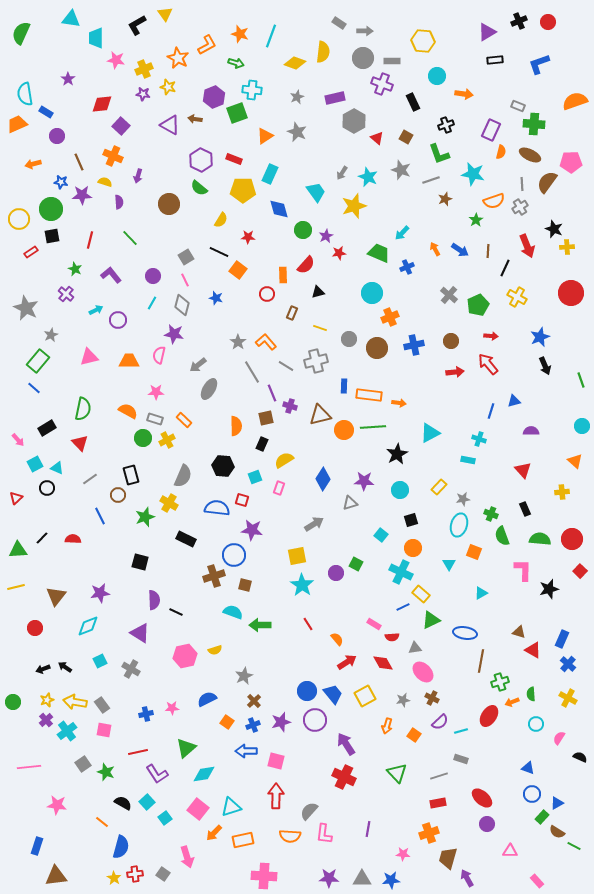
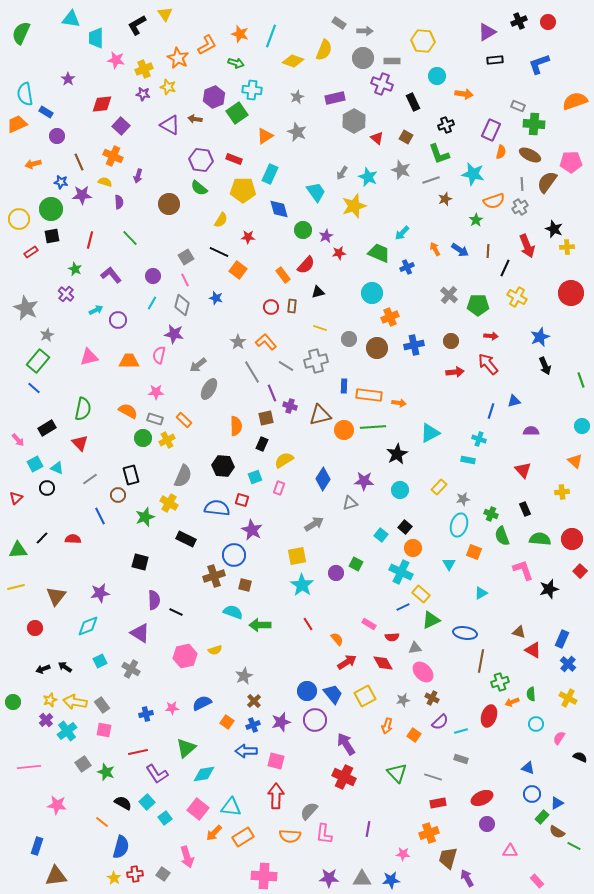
yellow semicircle at (323, 52): moved 1 px right, 2 px up; rotated 15 degrees clockwise
yellow diamond at (295, 63): moved 2 px left, 2 px up
green square at (237, 113): rotated 15 degrees counterclockwise
purple hexagon at (201, 160): rotated 20 degrees counterclockwise
orange rectangle at (283, 275): rotated 35 degrees counterclockwise
red circle at (267, 294): moved 4 px right, 13 px down
green pentagon at (478, 305): rotated 25 degrees clockwise
brown rectangle at (292, 313): moved 7 px up; rotated 16 degrees counterclockwise
gray star at (51, 335): moved 4 px left
black square at (411, 520): moved 6 px left, 7 px down; rotated 32 degrees counterclockwise
purple star at (252, 530): rotated 20 degrees clockwise
pink L-shape at (523, 570): rotated 20 degrees counterclockwise
pink rectangle at (374, 624): moved 5 px left
blue semicircle at (207, 699): moved 5 px left, 4 px down
yellow star at (47, 700): moved 3 px right
red ellipse at (489, 716): rotated 15 degrees counterclockwise
gray line at (439, 776): moved 6 px left, 1 px down; rotated 36 degrees clockwise
red ellipse at (482, 798): rotated 65 degrees counterclockwise
cyan triangle at (231, 807): rotated 25 degrees clockwise
orange rectangle at (243, 840): moved 3 px up; rotated 20 degrees counterclockwise
